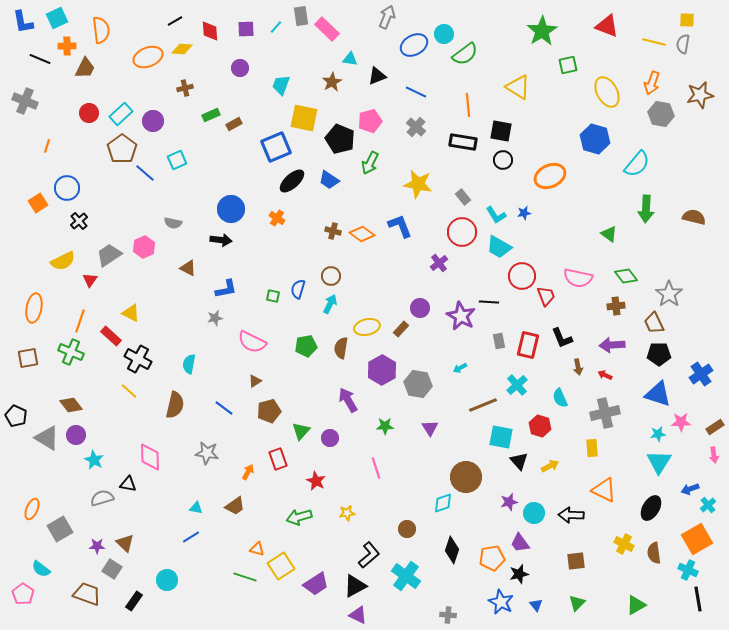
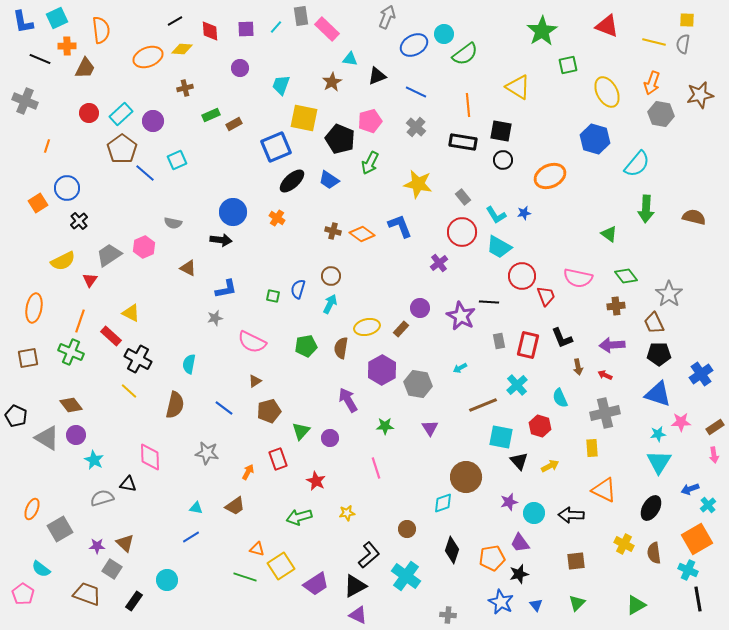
blue circle at (231, 209): moved 2 px right, 3 px down
